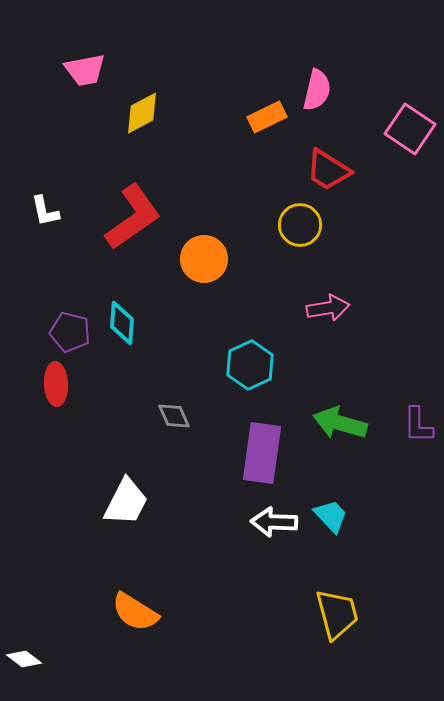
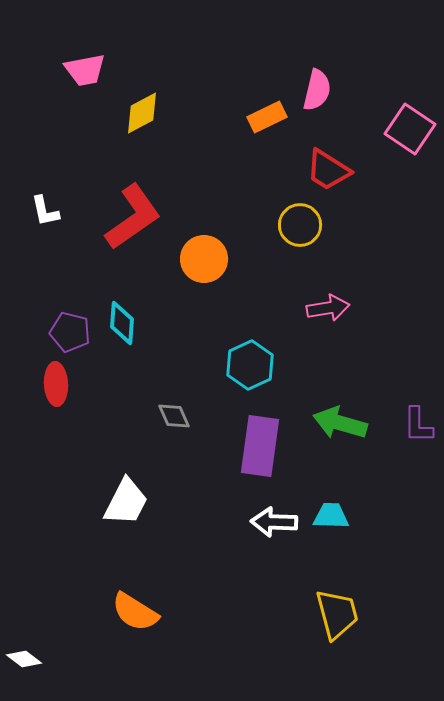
purple rectangle: moved 2 px left, 7 px up
cyan trapezoid: rotated 45 degrees counterclockwise
